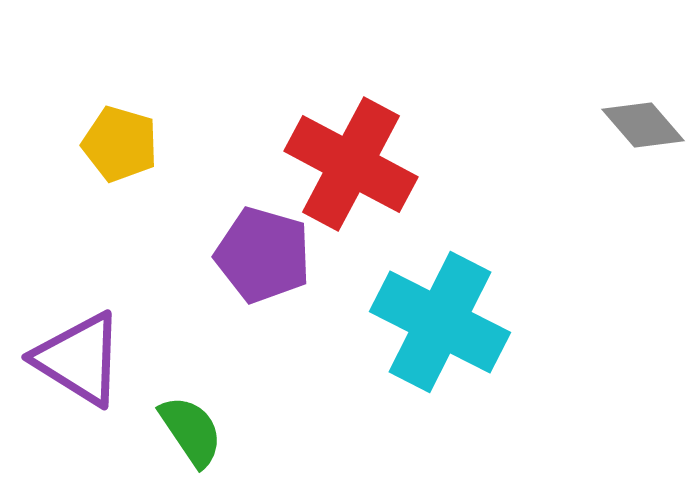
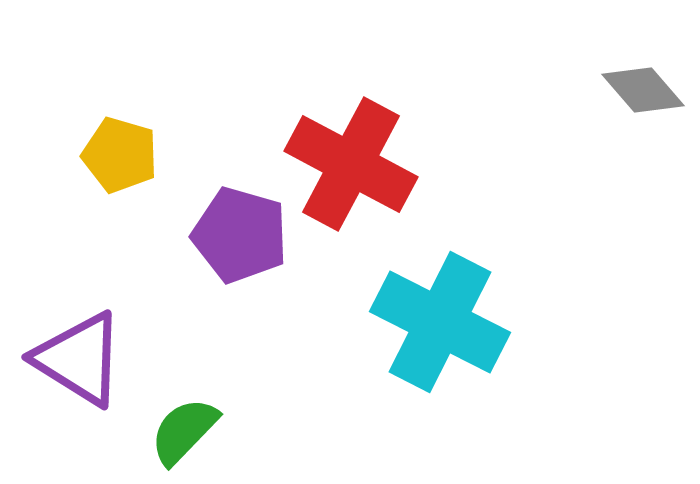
gray diamond: moved 35 px up
yellow pentagon: moved 11 px down
purple pentagon: moved 23 px left, 20 px up
green semicircle: moved 7 px left; rotated 102 degrees counterclockwise
